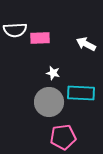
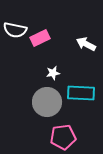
white semicircle: rotated 15 degrees clockwise
pink rectangle: rotated 24 degrees counterclockwise
white star: rotated 24 degrees counterclockwise
gray circle: moved 2 px left
